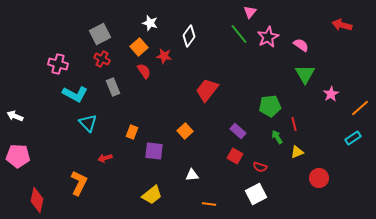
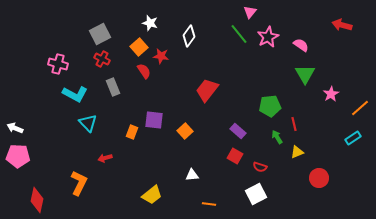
red star at (164, 56): moved 3 px left
white arrow at (15, 116): moved 12 px down
purple square at (154, 151): moved 31 px up
